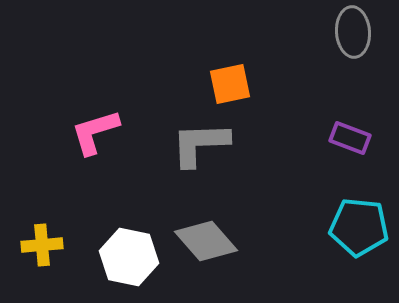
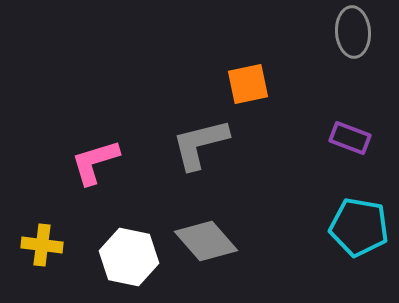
orange square: moved 18 px right
pink L-shape: moved 30 px down
gray L-shape: rotated 12 degrees counterclockwise
cyan pentagon: rotated 4 degrees clockwise
yellow cross: rotated 12 degrees clockwise
